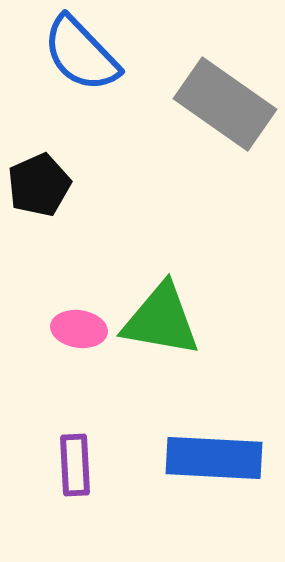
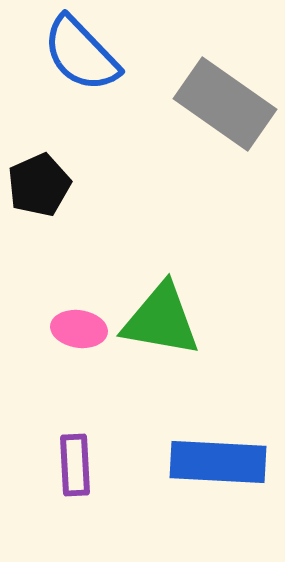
blue rectangle: moved 4 px right, 4 px down
